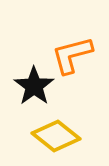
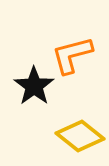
yellow diamond: moved 24 px right
